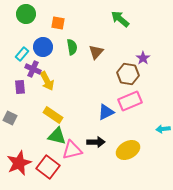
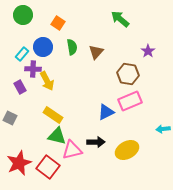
green circle: moved 3 px left, 1 px down
orange square: rotated 24 degrees clockwise
purple star: moved 5 px right, 7 px up
purple cross: rotated 21 degrees counterclockwise
purple rectangle: rotated 24 degrees counterclockwise
yellow ellipse: moved 1 px left
